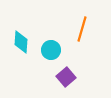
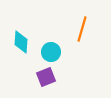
cyan circle: moved 2 px down
purple square: moved 20 px left; rotated 18 degrees clockwise
